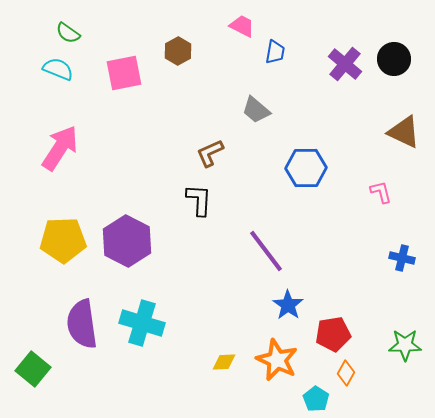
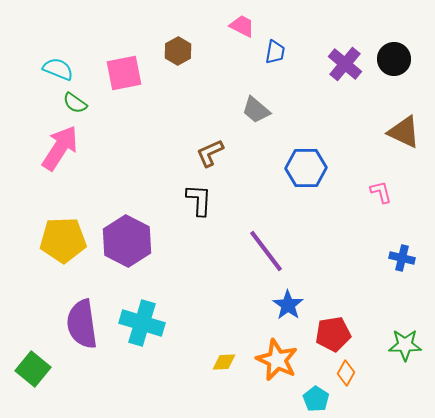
green semicircle: moved 7 px right, 70 px down
